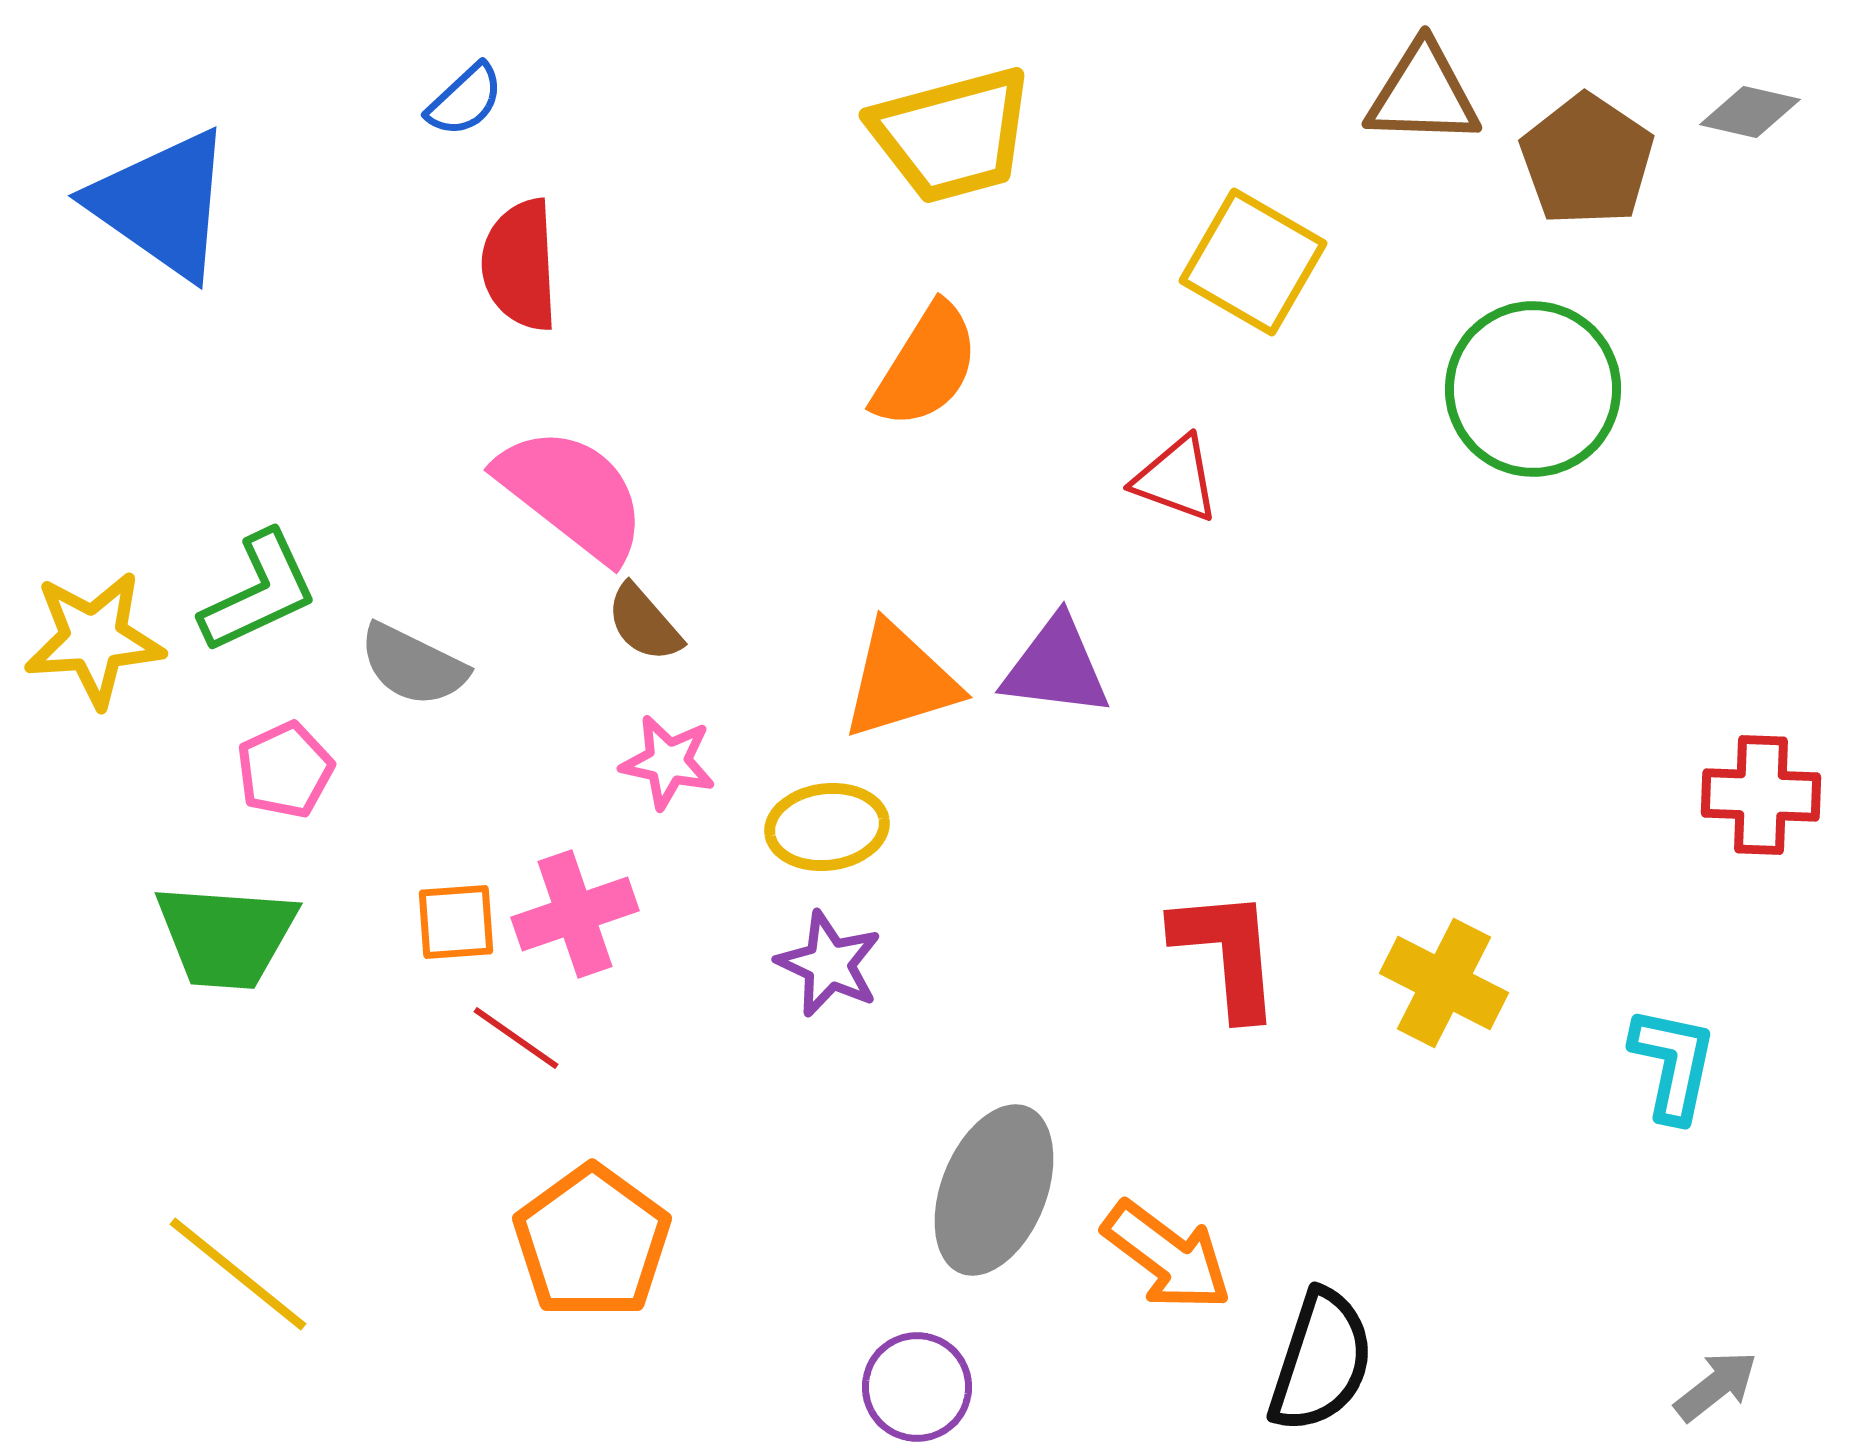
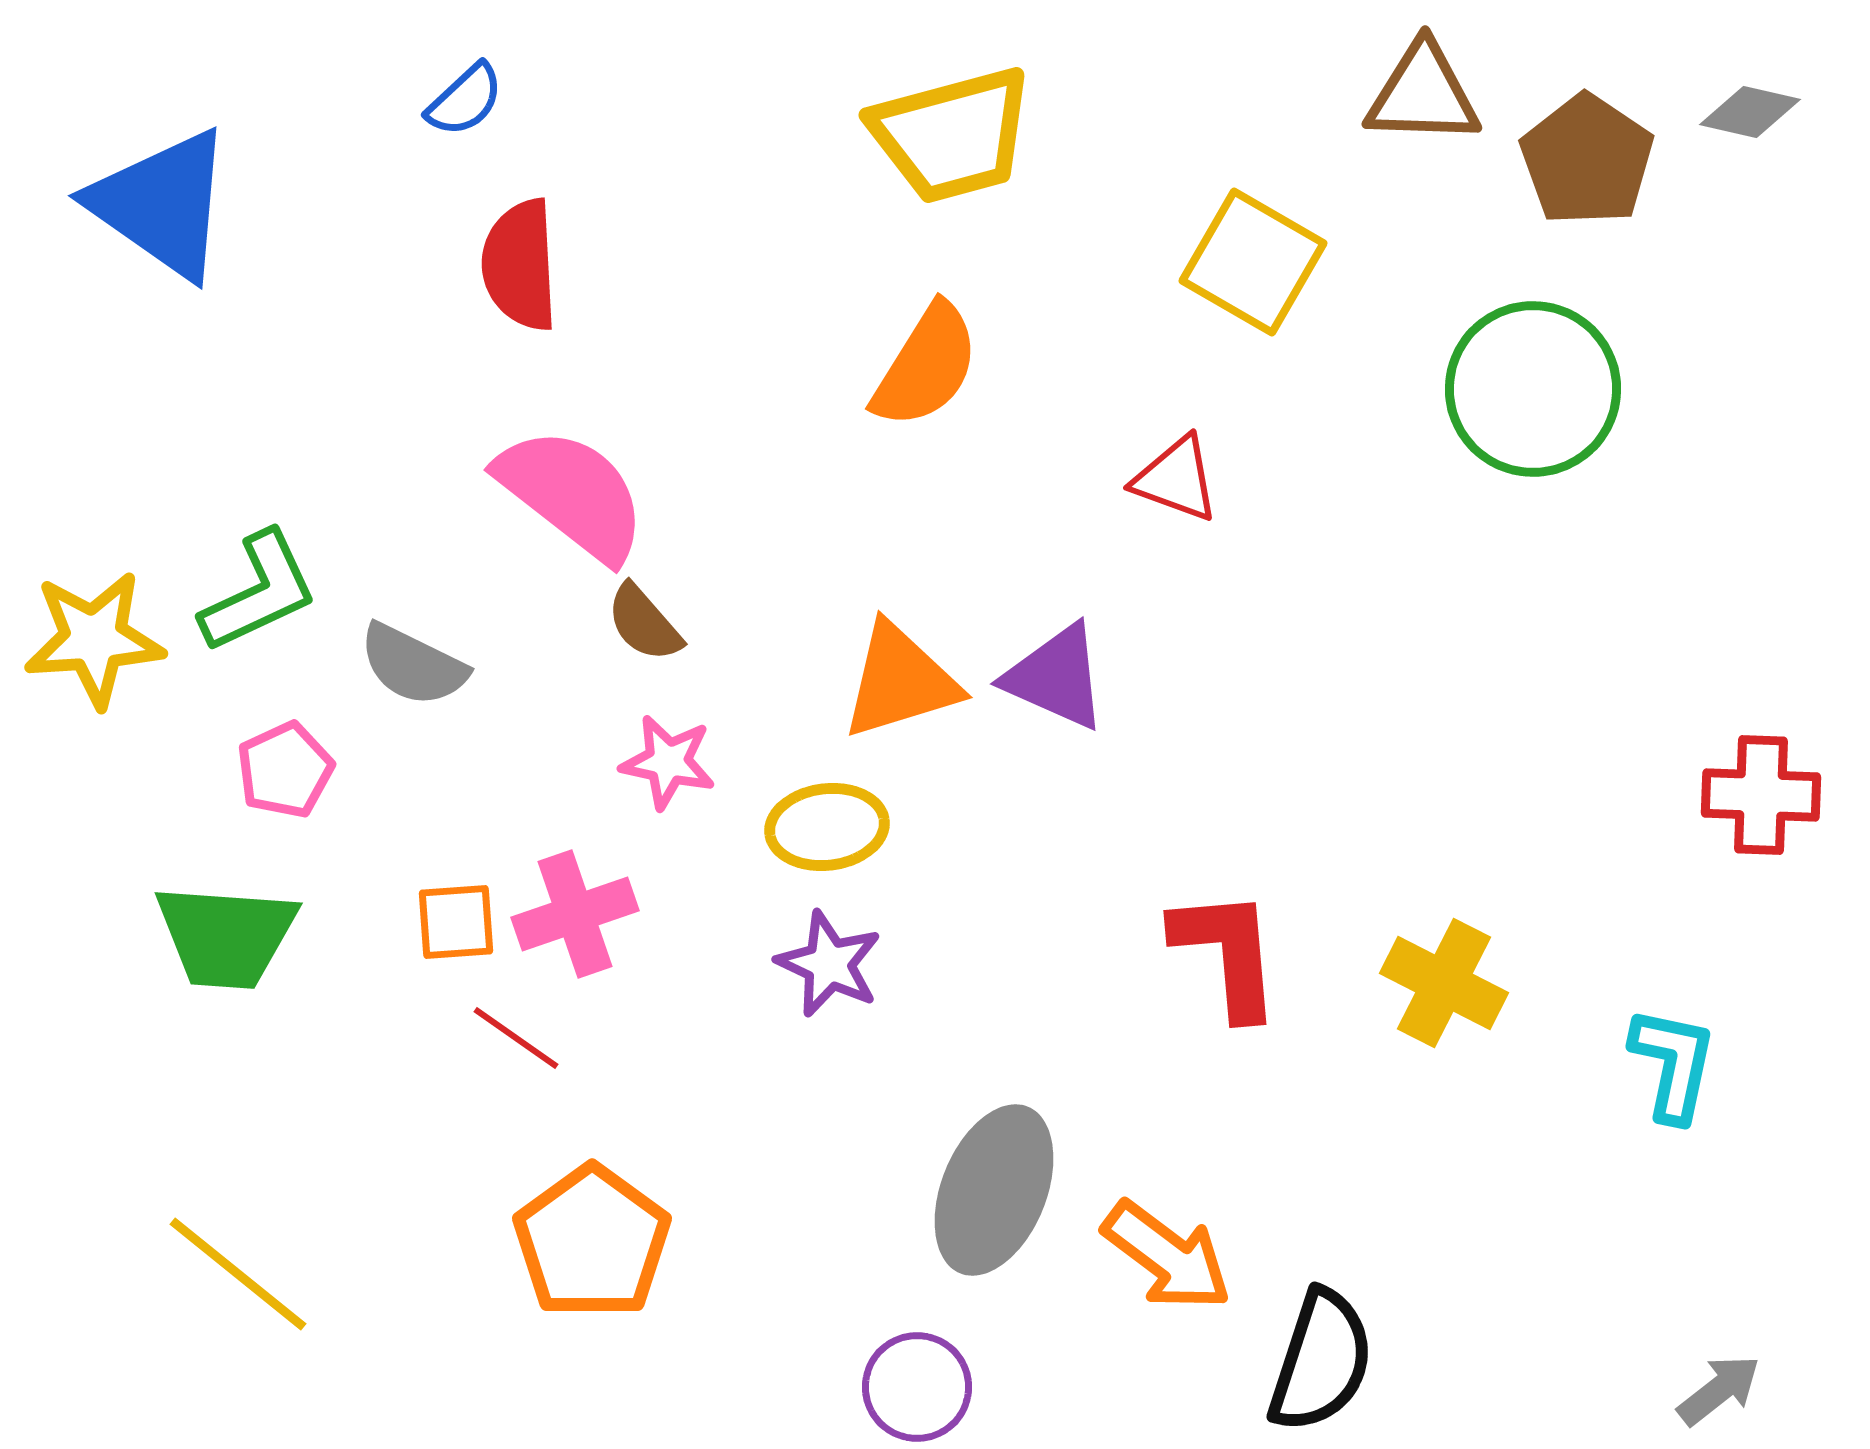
purple triangle: moved 10 px down; rotated 17 degrees clockwise
gray arrow: moved 3 px right, 4 px down
